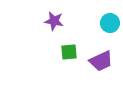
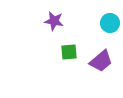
purple trapezoid: rotated 15 degrees counterclockwise
